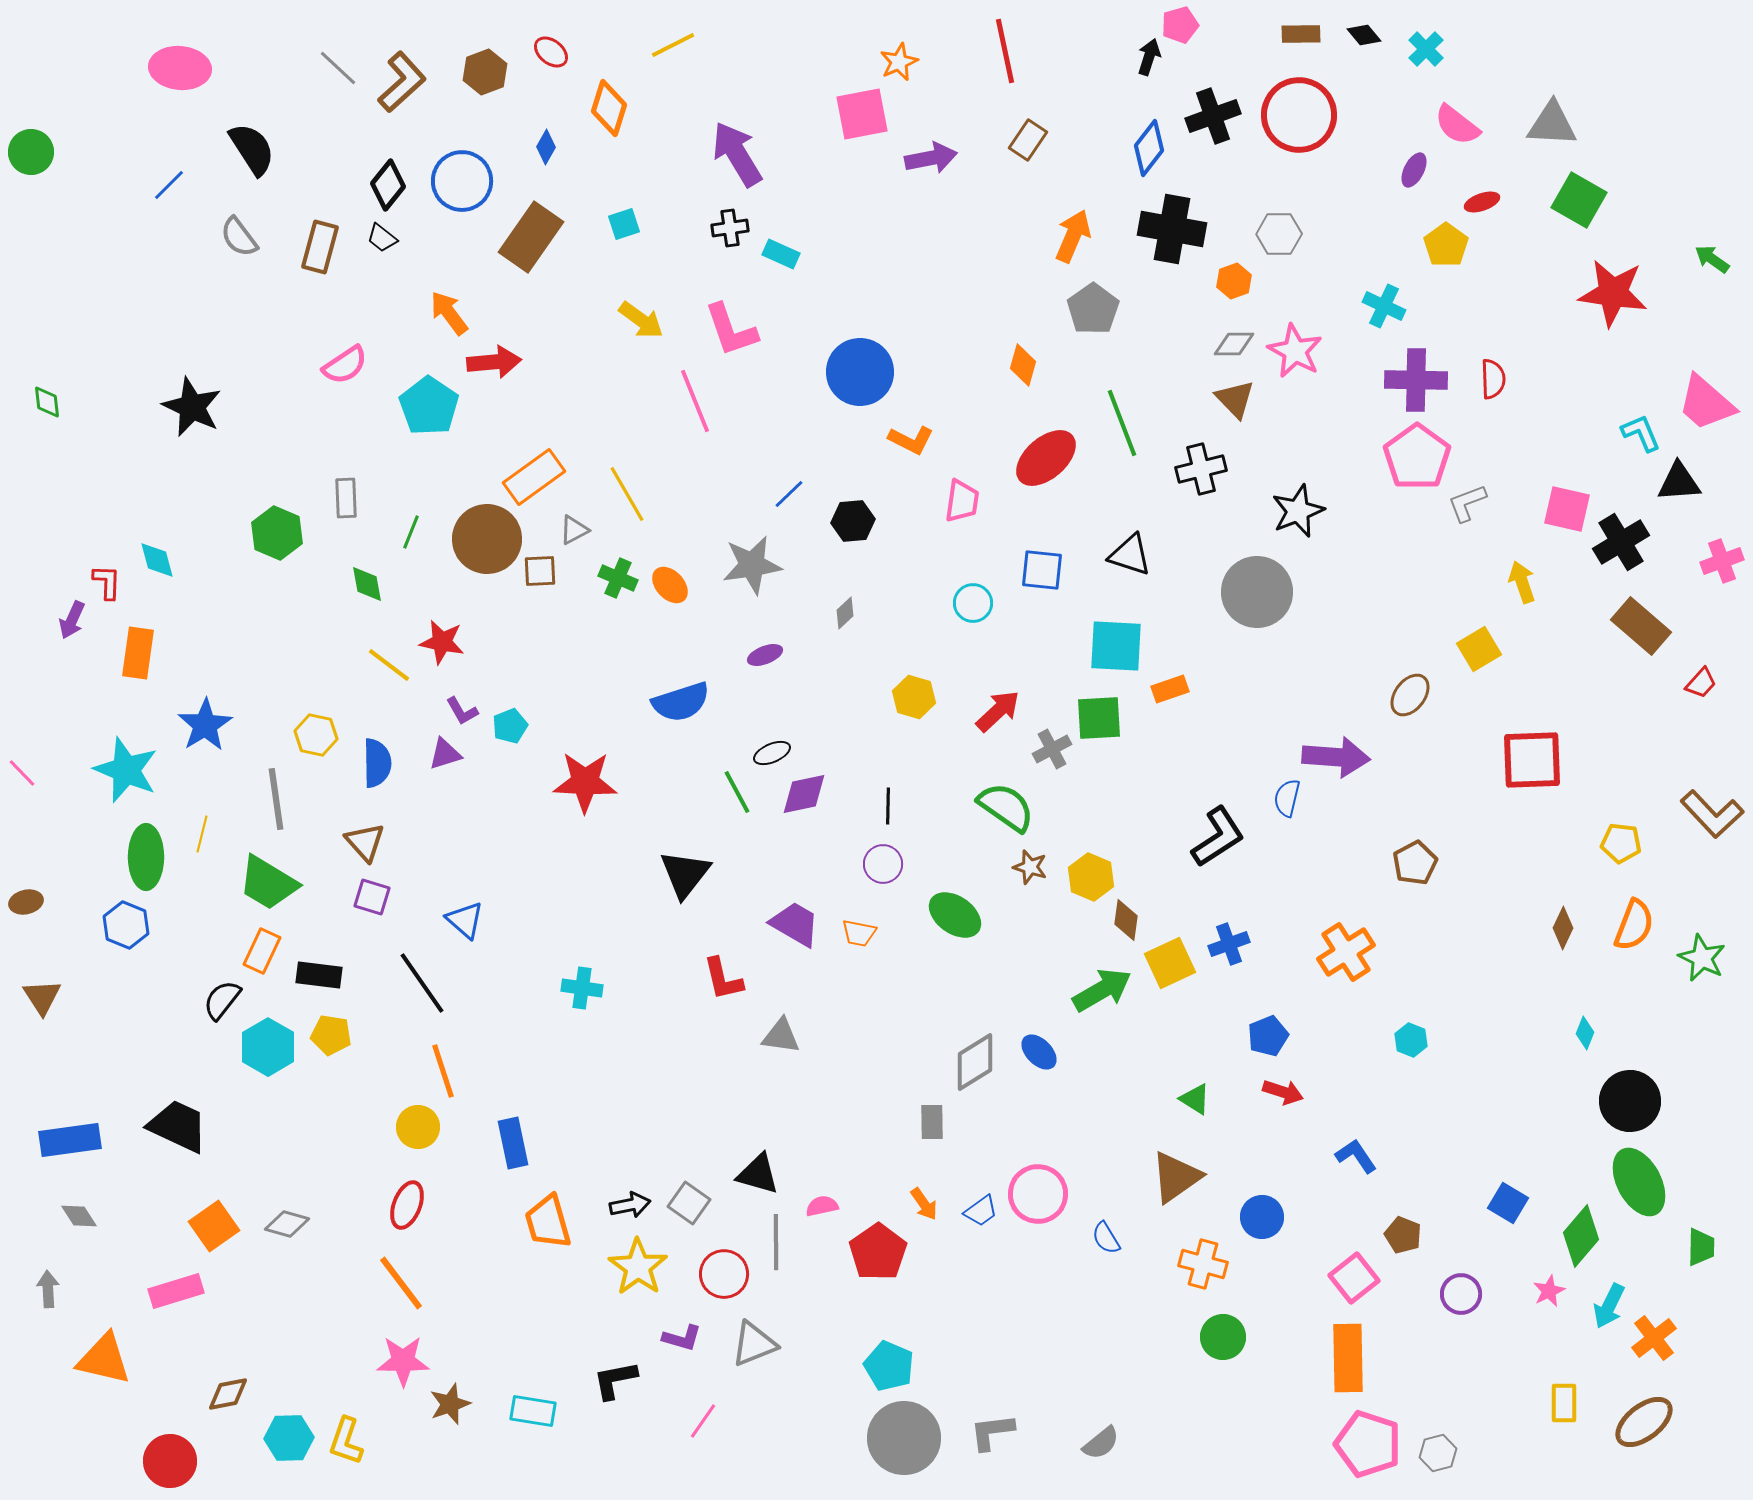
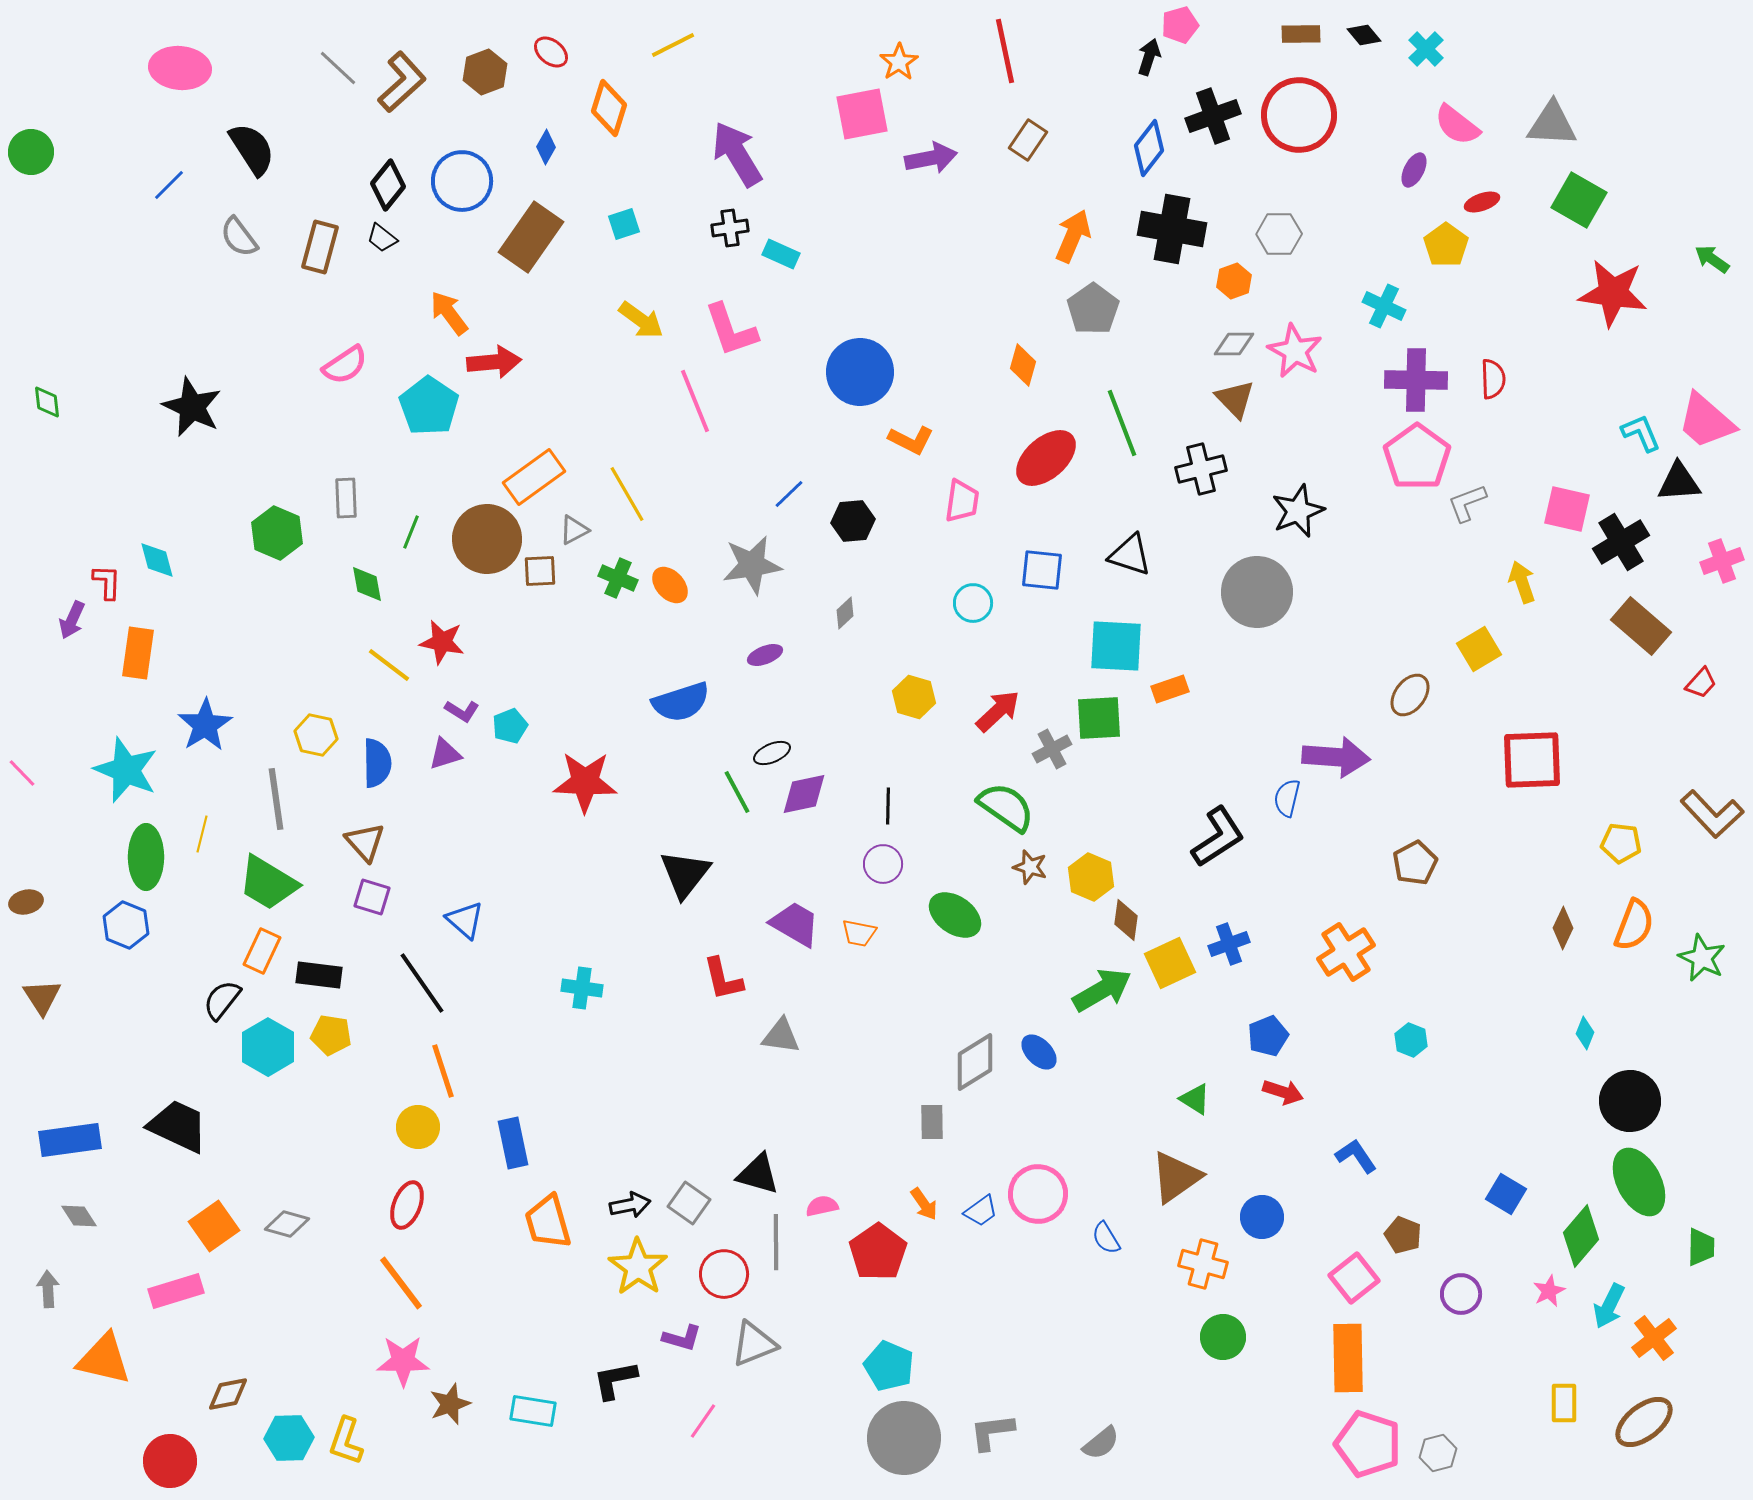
orange star at (899, 62): rotated 9 degrees counterclockwise
pink trapezoid at (1706, 403): moved 18 px down
purple L-shape at (462, 711): rotated 28 degrees counterclockwise
blue square at (1508, 1203): moved 2 px left, 9 px up
